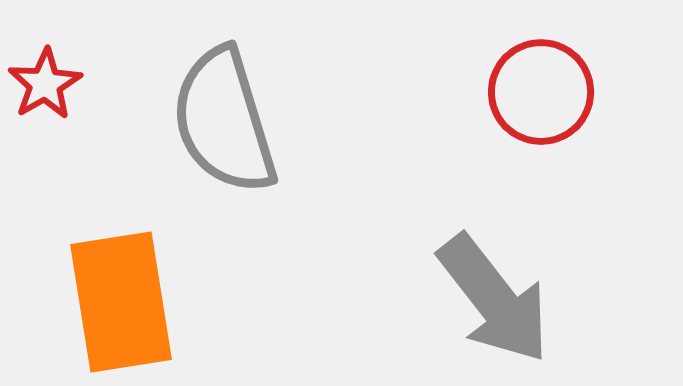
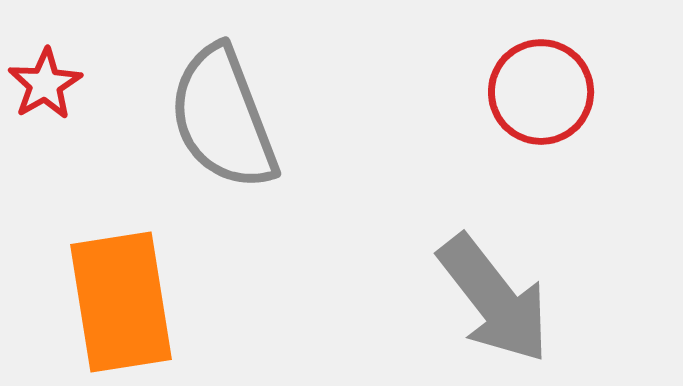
gray semicircle: moved 1 px left, 3 px up; rotated 4 degrees counterclockwise
